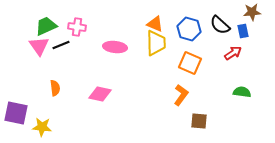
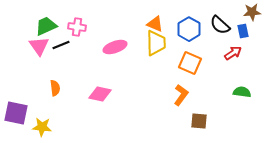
blue hexagon: rotated 15 degrees clockwise
pink ellipse: rotated 25 degrees counterclockwise
